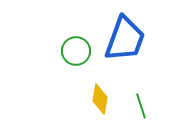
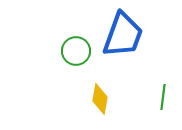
blue trapezoid: moved 2 px left, 4 px up
green line: moved 22 px right, 9 px up; rotated 25 degrees clockwise
